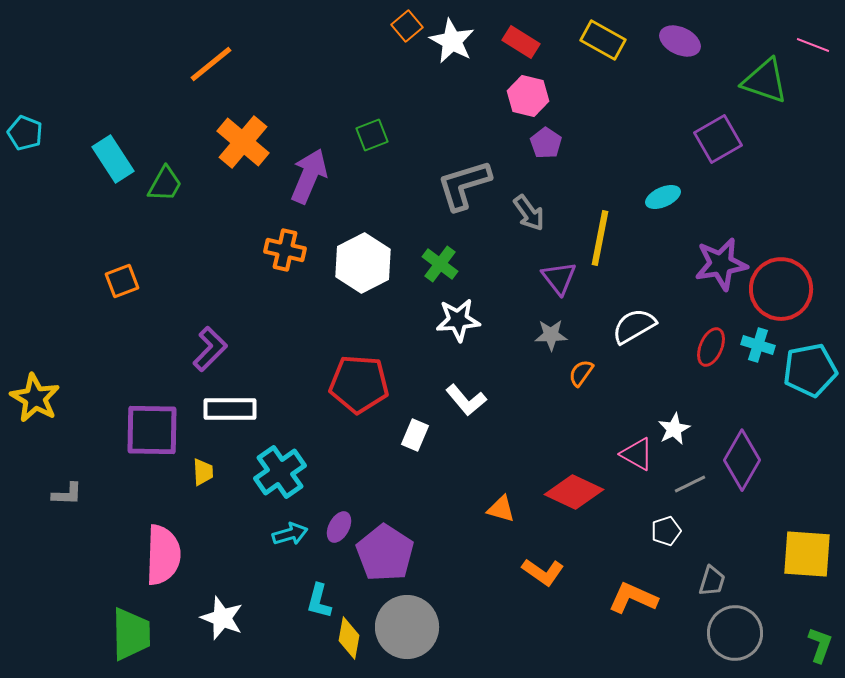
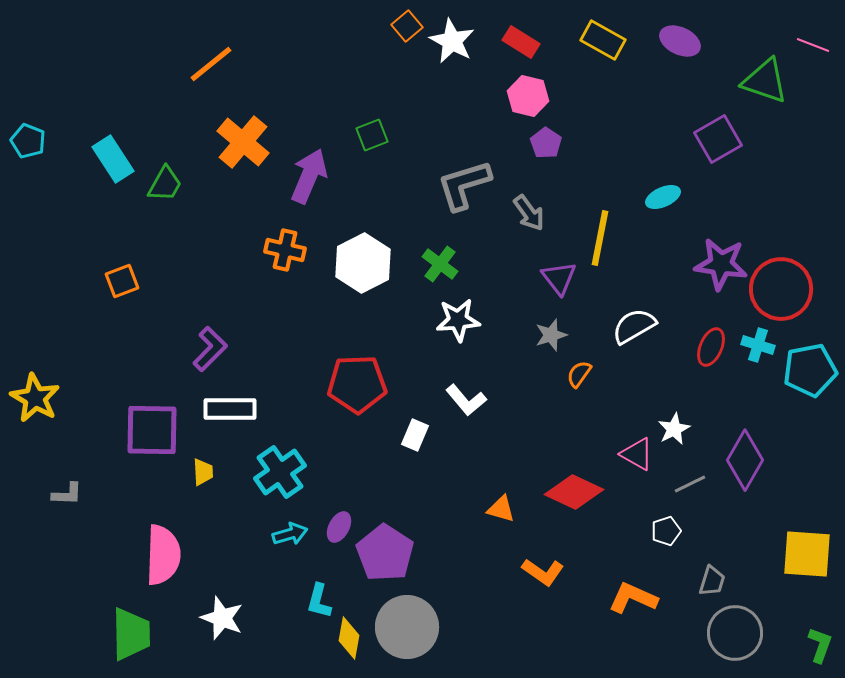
cyan pentagon at (25, 133): moved 3 px right, 8 px down
purple star at (721, 264): rotated 18 degrees clockwise
gray star at (551, 335): rotated 16 degrees counterclockwise
orange semicircle at (581, 373): moved 2 px left, 1 px down
red pentagon at (359, 384): moved 2 px left; rotated 6 degrees counterclockwise
purple diamond at (742, 460): moved 3 px right
